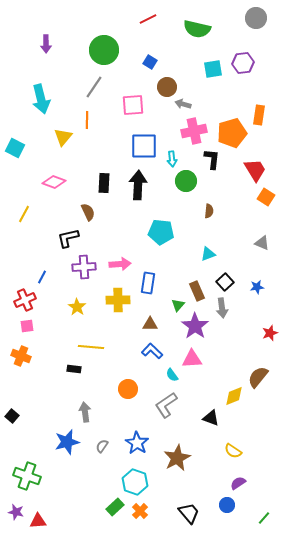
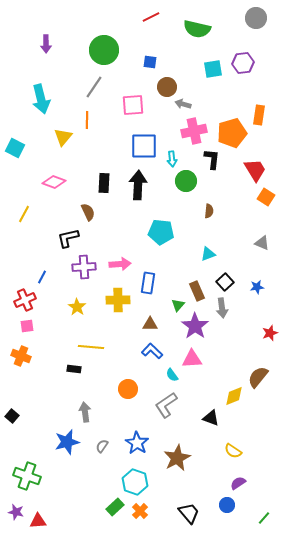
red line at (148, 19): moved 3 px right, 2 px up
blue square at (150, 62): rotated 24 degrees counterclockwise
